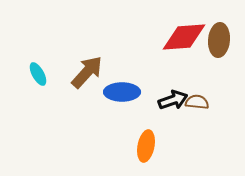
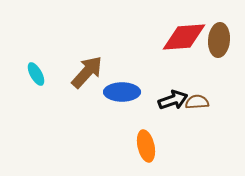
cyan ellipse: moved 2 px left
brown semicircle: rotated 10 degrees counterclockwise
orange ellipse: rotated 24 degrees counterclockwise
